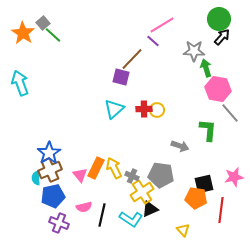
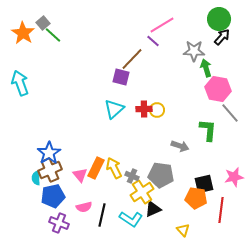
black triangle: moved 3 px right
